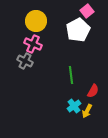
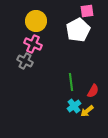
pink square: rotated 32 degrees clockwise
green line: moved 7 px down
yellow arrow: rotated 24 degrees clockwise
